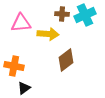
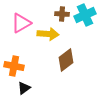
pink triangle: rotated 25 degrees counterclockwise
